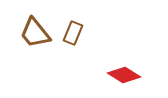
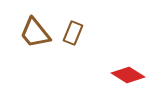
red diamond: moved 4 px right
